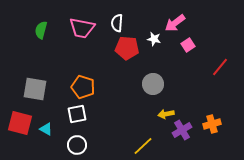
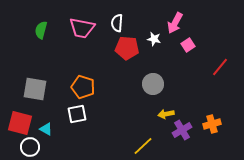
pink arrow: rotated 25 degrees counterclockwise
white circle: moved 47 px left, 2 px down
